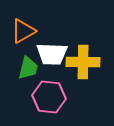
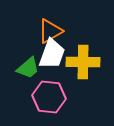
orange triangle: moved 27 px right
white trapezoid: rotated 72 degrees counterclockwise
green trapezoid: rotated 35 degrees clockwise
